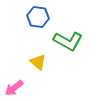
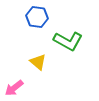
blue hexagon: moved 1 px left
